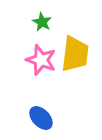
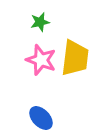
green star: moved 2 px left; rotated 30 degrees clockwise
yellow trapezoid: moved 4 px down
